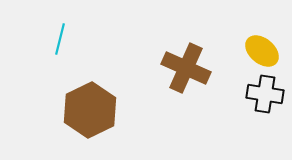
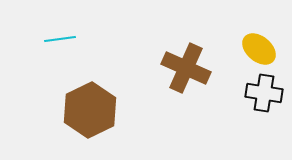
cyan line: rotated 68 degrees clockwise
yellow ellipse: moved 3 px left, 2 px up
black cross: moved 1 px left, 1 px up
